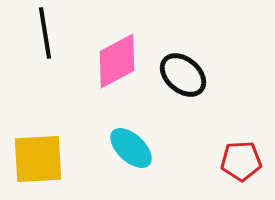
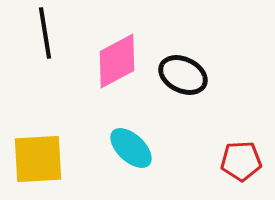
black ellipse: rotated 15 degrees counterclockwise
